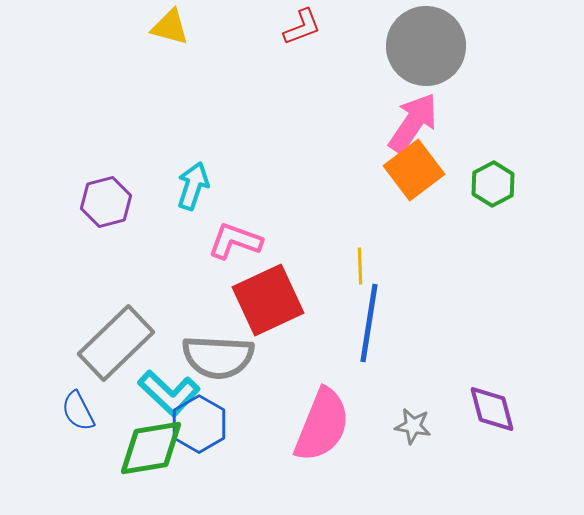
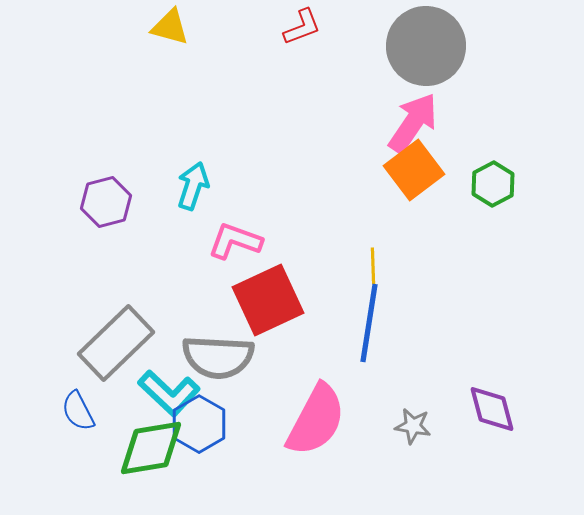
yellow line: moved 13 px right
pink semicircle: moved 6 px left, 5 px up; rotated 6 degrees clockwise
